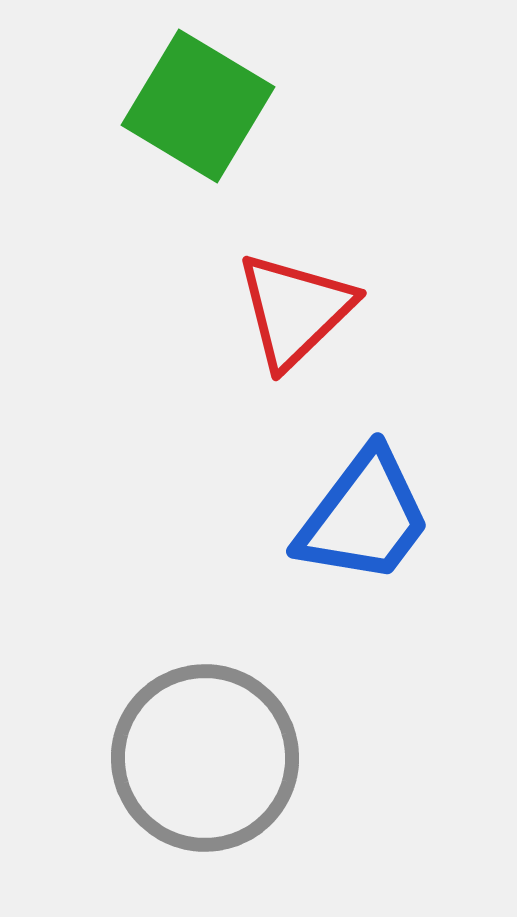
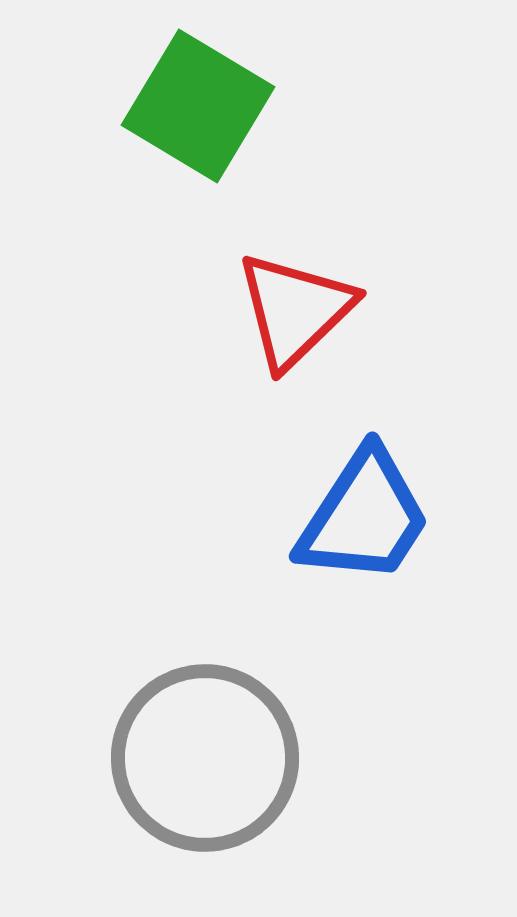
blue trapezoid: rotated 4 degrees counterclockwise
